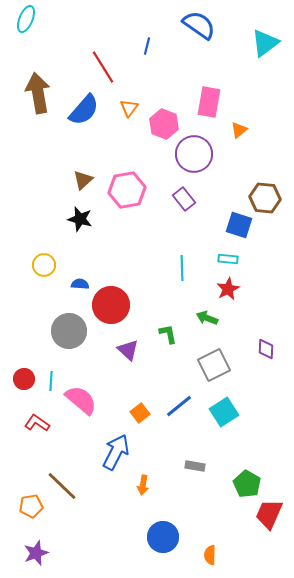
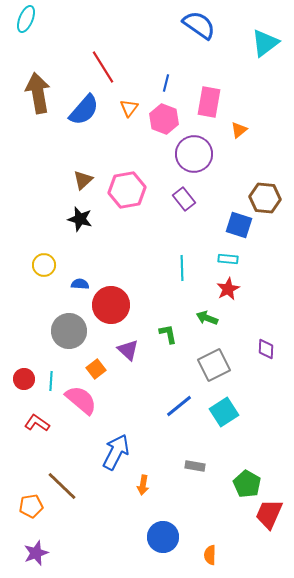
blue line at (147, 46): moved 19 px right, 37 px down
pink hexagon at (164, 124): moved 5 px up
orange square at (140, 413): moved 44 px left, 44 px up
